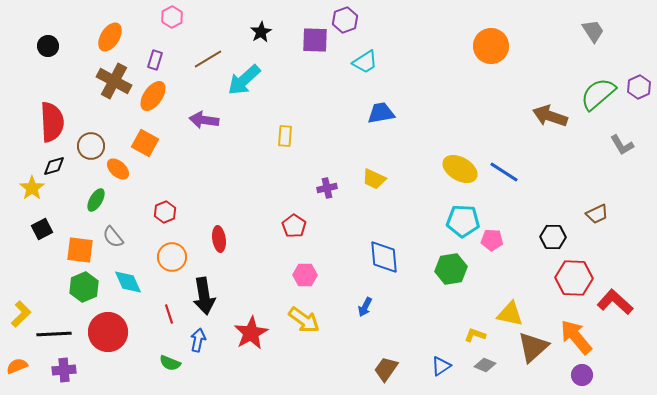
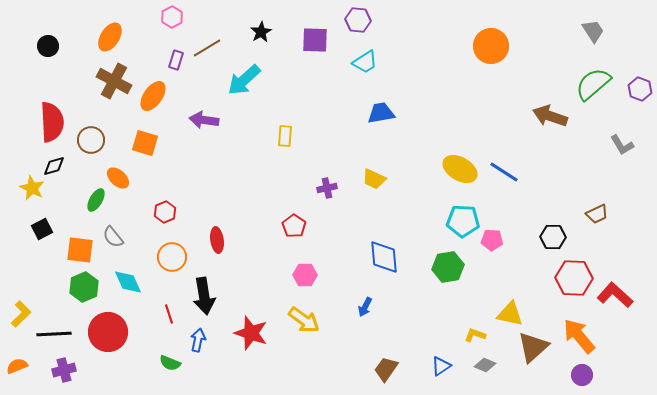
purple hexagon at (345, 20): moved 13 px right; rotated 25 degrees clockwise
brown line at (208, 59): moved 1 px left, 11 px up
purple rectangle at (155, 60): moved 21 px right
purple hexagon at (639, 87): moved 1 px right, 2 px down; rotated 15 degrees counterclockwise
green semicircle at (598, 94): moved 5 px left, 10 px up
orange square at (145, 143): rotated 12 degrees counterclockwise
brown circle at (91, 146): moved 6 px up
orange ellipse at (118, 169): moved 9 px down
yellow star at (32, 188): rotated 10 degrees counterclockwise
red ellipse at (219, 239): moved 2 px left, 1 px down
green hexagon at (451, 269): moved 3 px left, 2 px up
red L-shape at (615, 302): moved 7 px up
red star at (251, 333): rotated 24 degrees counterclockwise
orange arrow at (576, 337): moved 3 px right, 1 px up
purple cross at (64, 370): rotated 10 degrees counterclockwise
